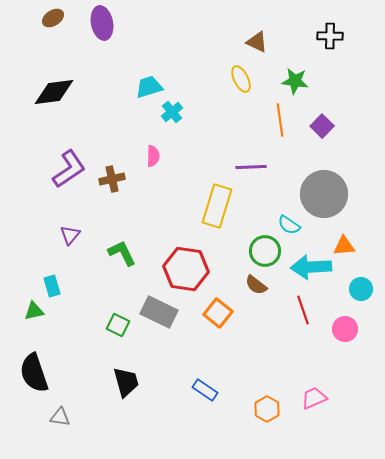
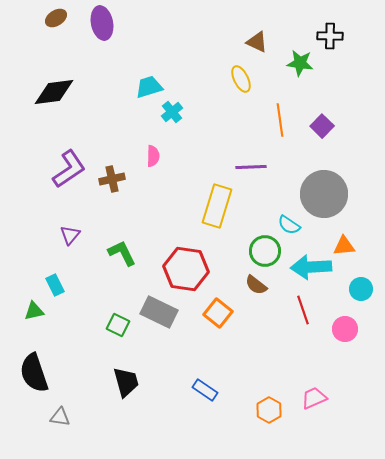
brown ellipse: moved 3 px right
green star: moved 5 px right, 18 px up
cyan rectangle: moved 3 px right, 1 px up; rotated 10 degrees counterclockwise
orange hexagon: moved 2 px right, 1 px down
